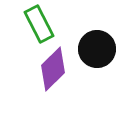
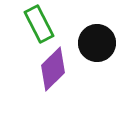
black circle: moved 6 px up
